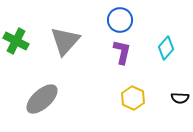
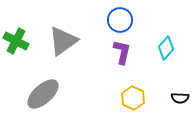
gray triangle: moved 2 px left; rotated 12 degrees clockwise
gray ellipse: moved 1 px right, 5 px up
